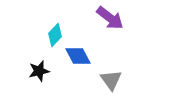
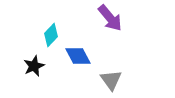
purple arrow: rotated 12 degrees clockwise
cyan diamond: moved 4 px left
black star: moved 5 px left, 5 px up; rotated 10 degrees counterclockwise
